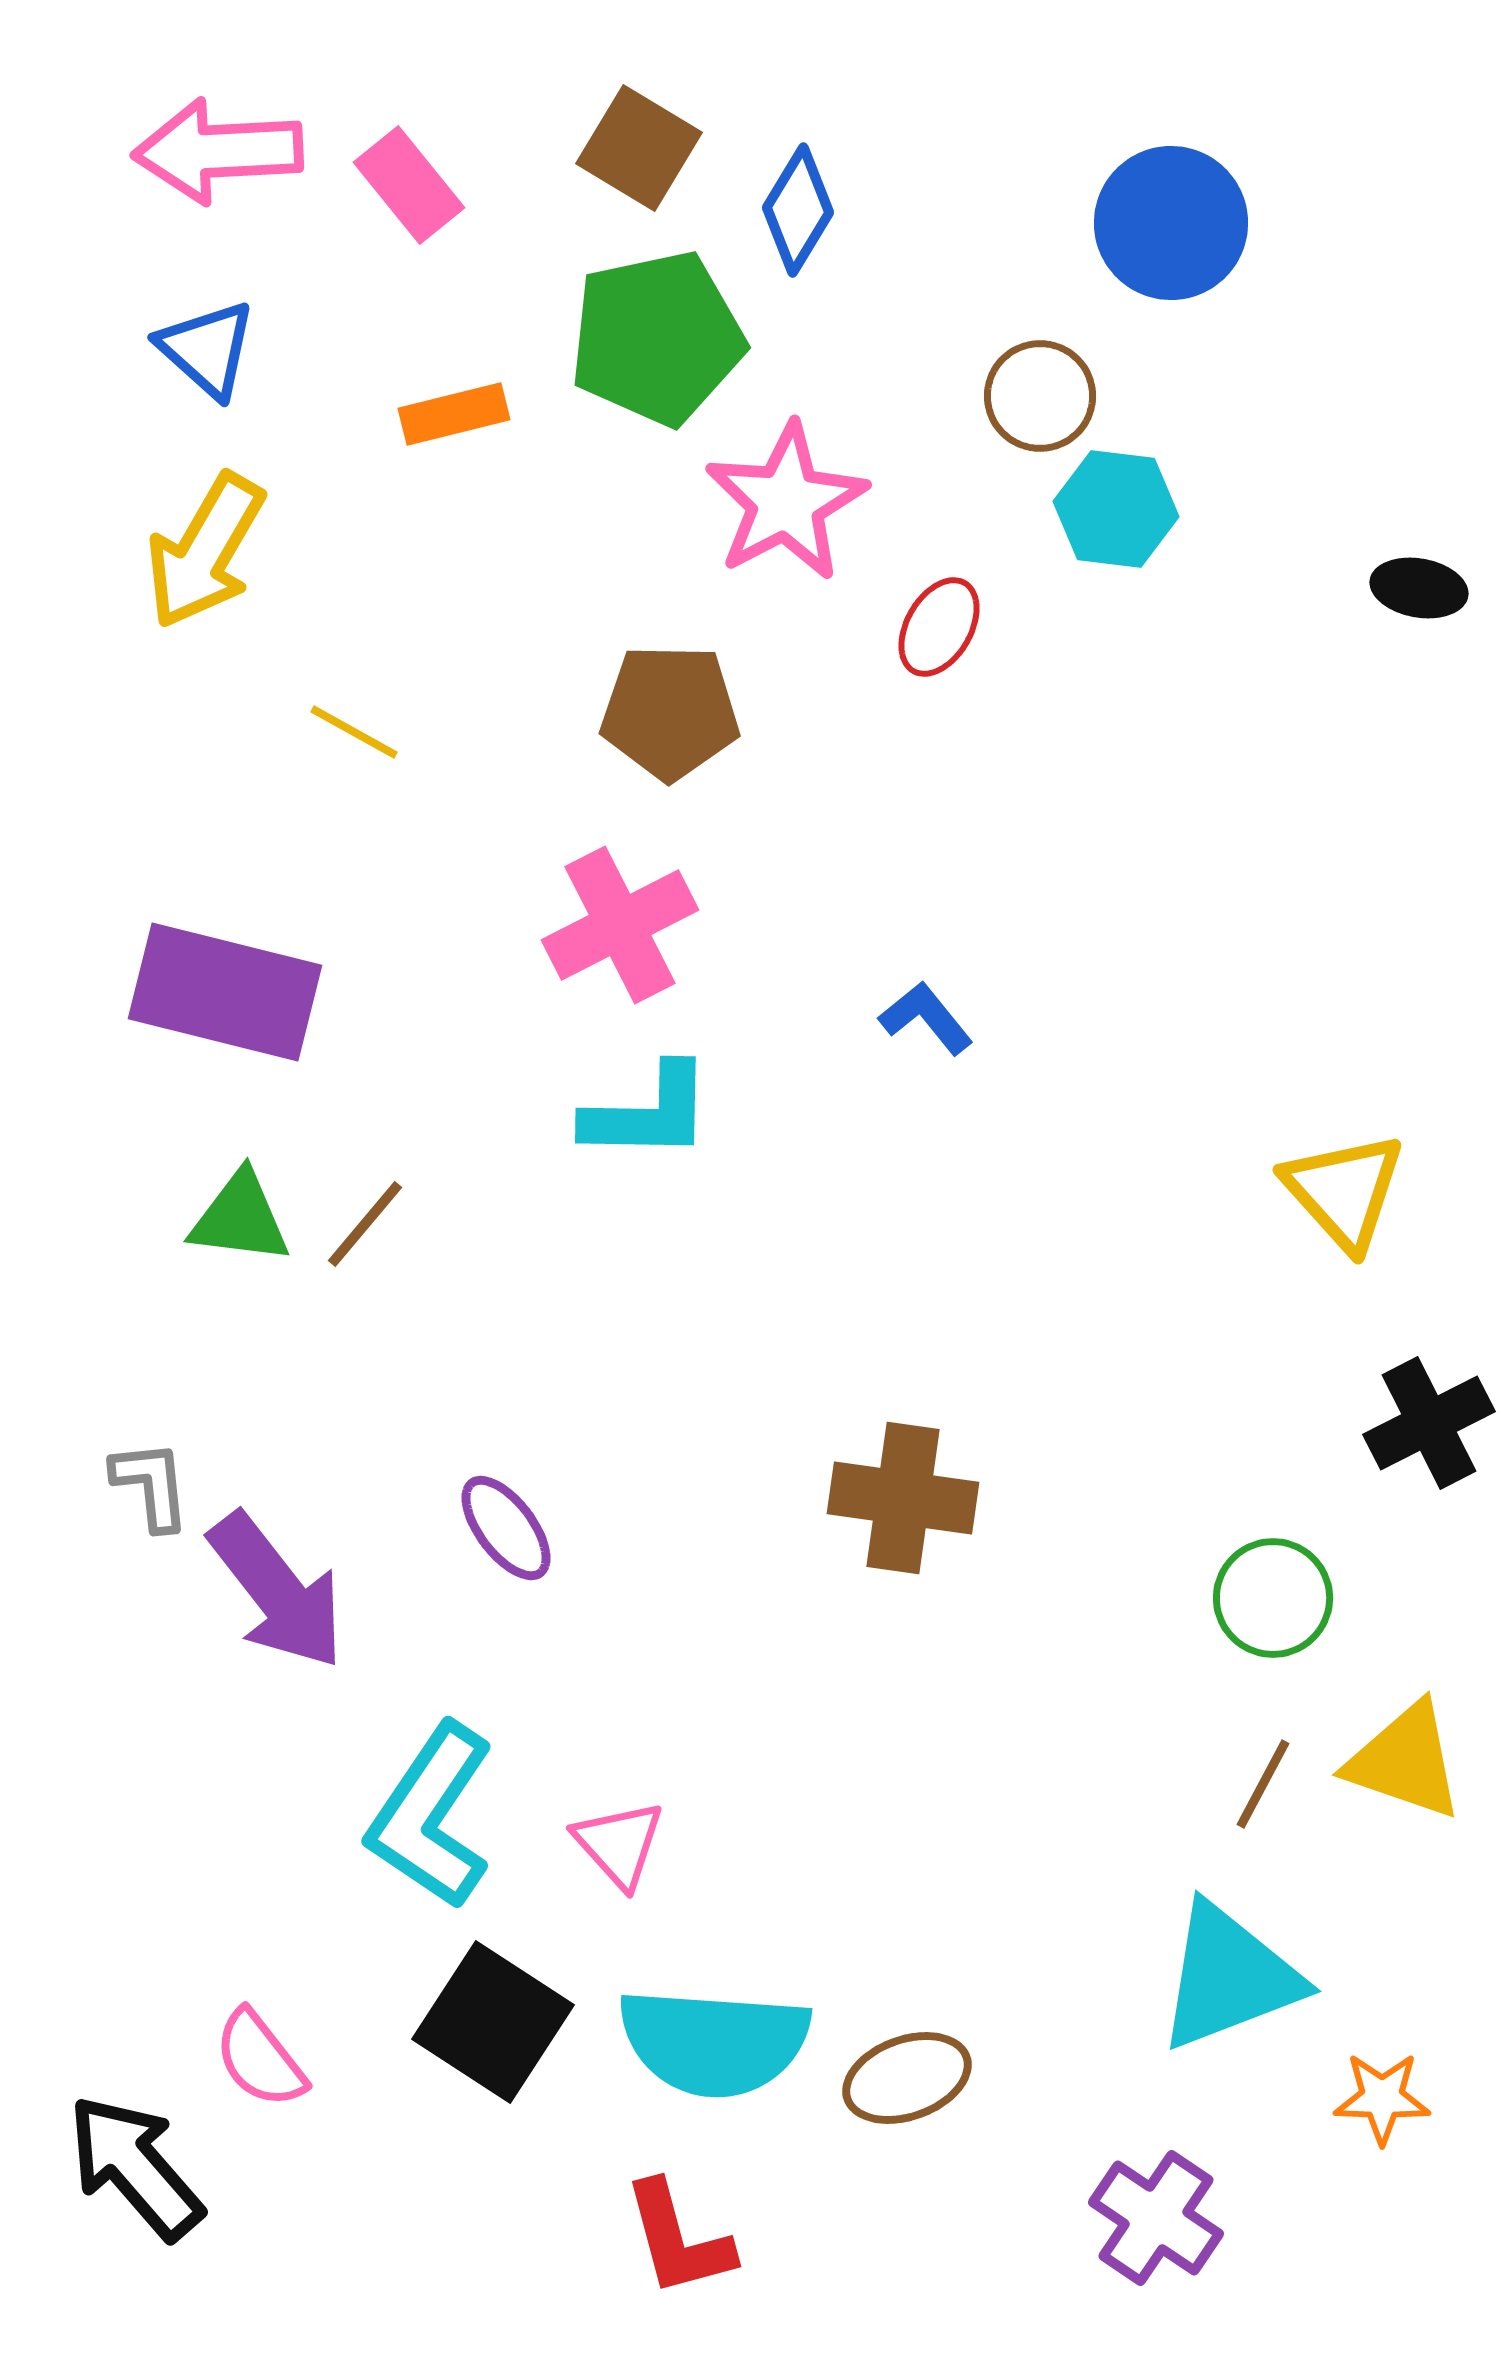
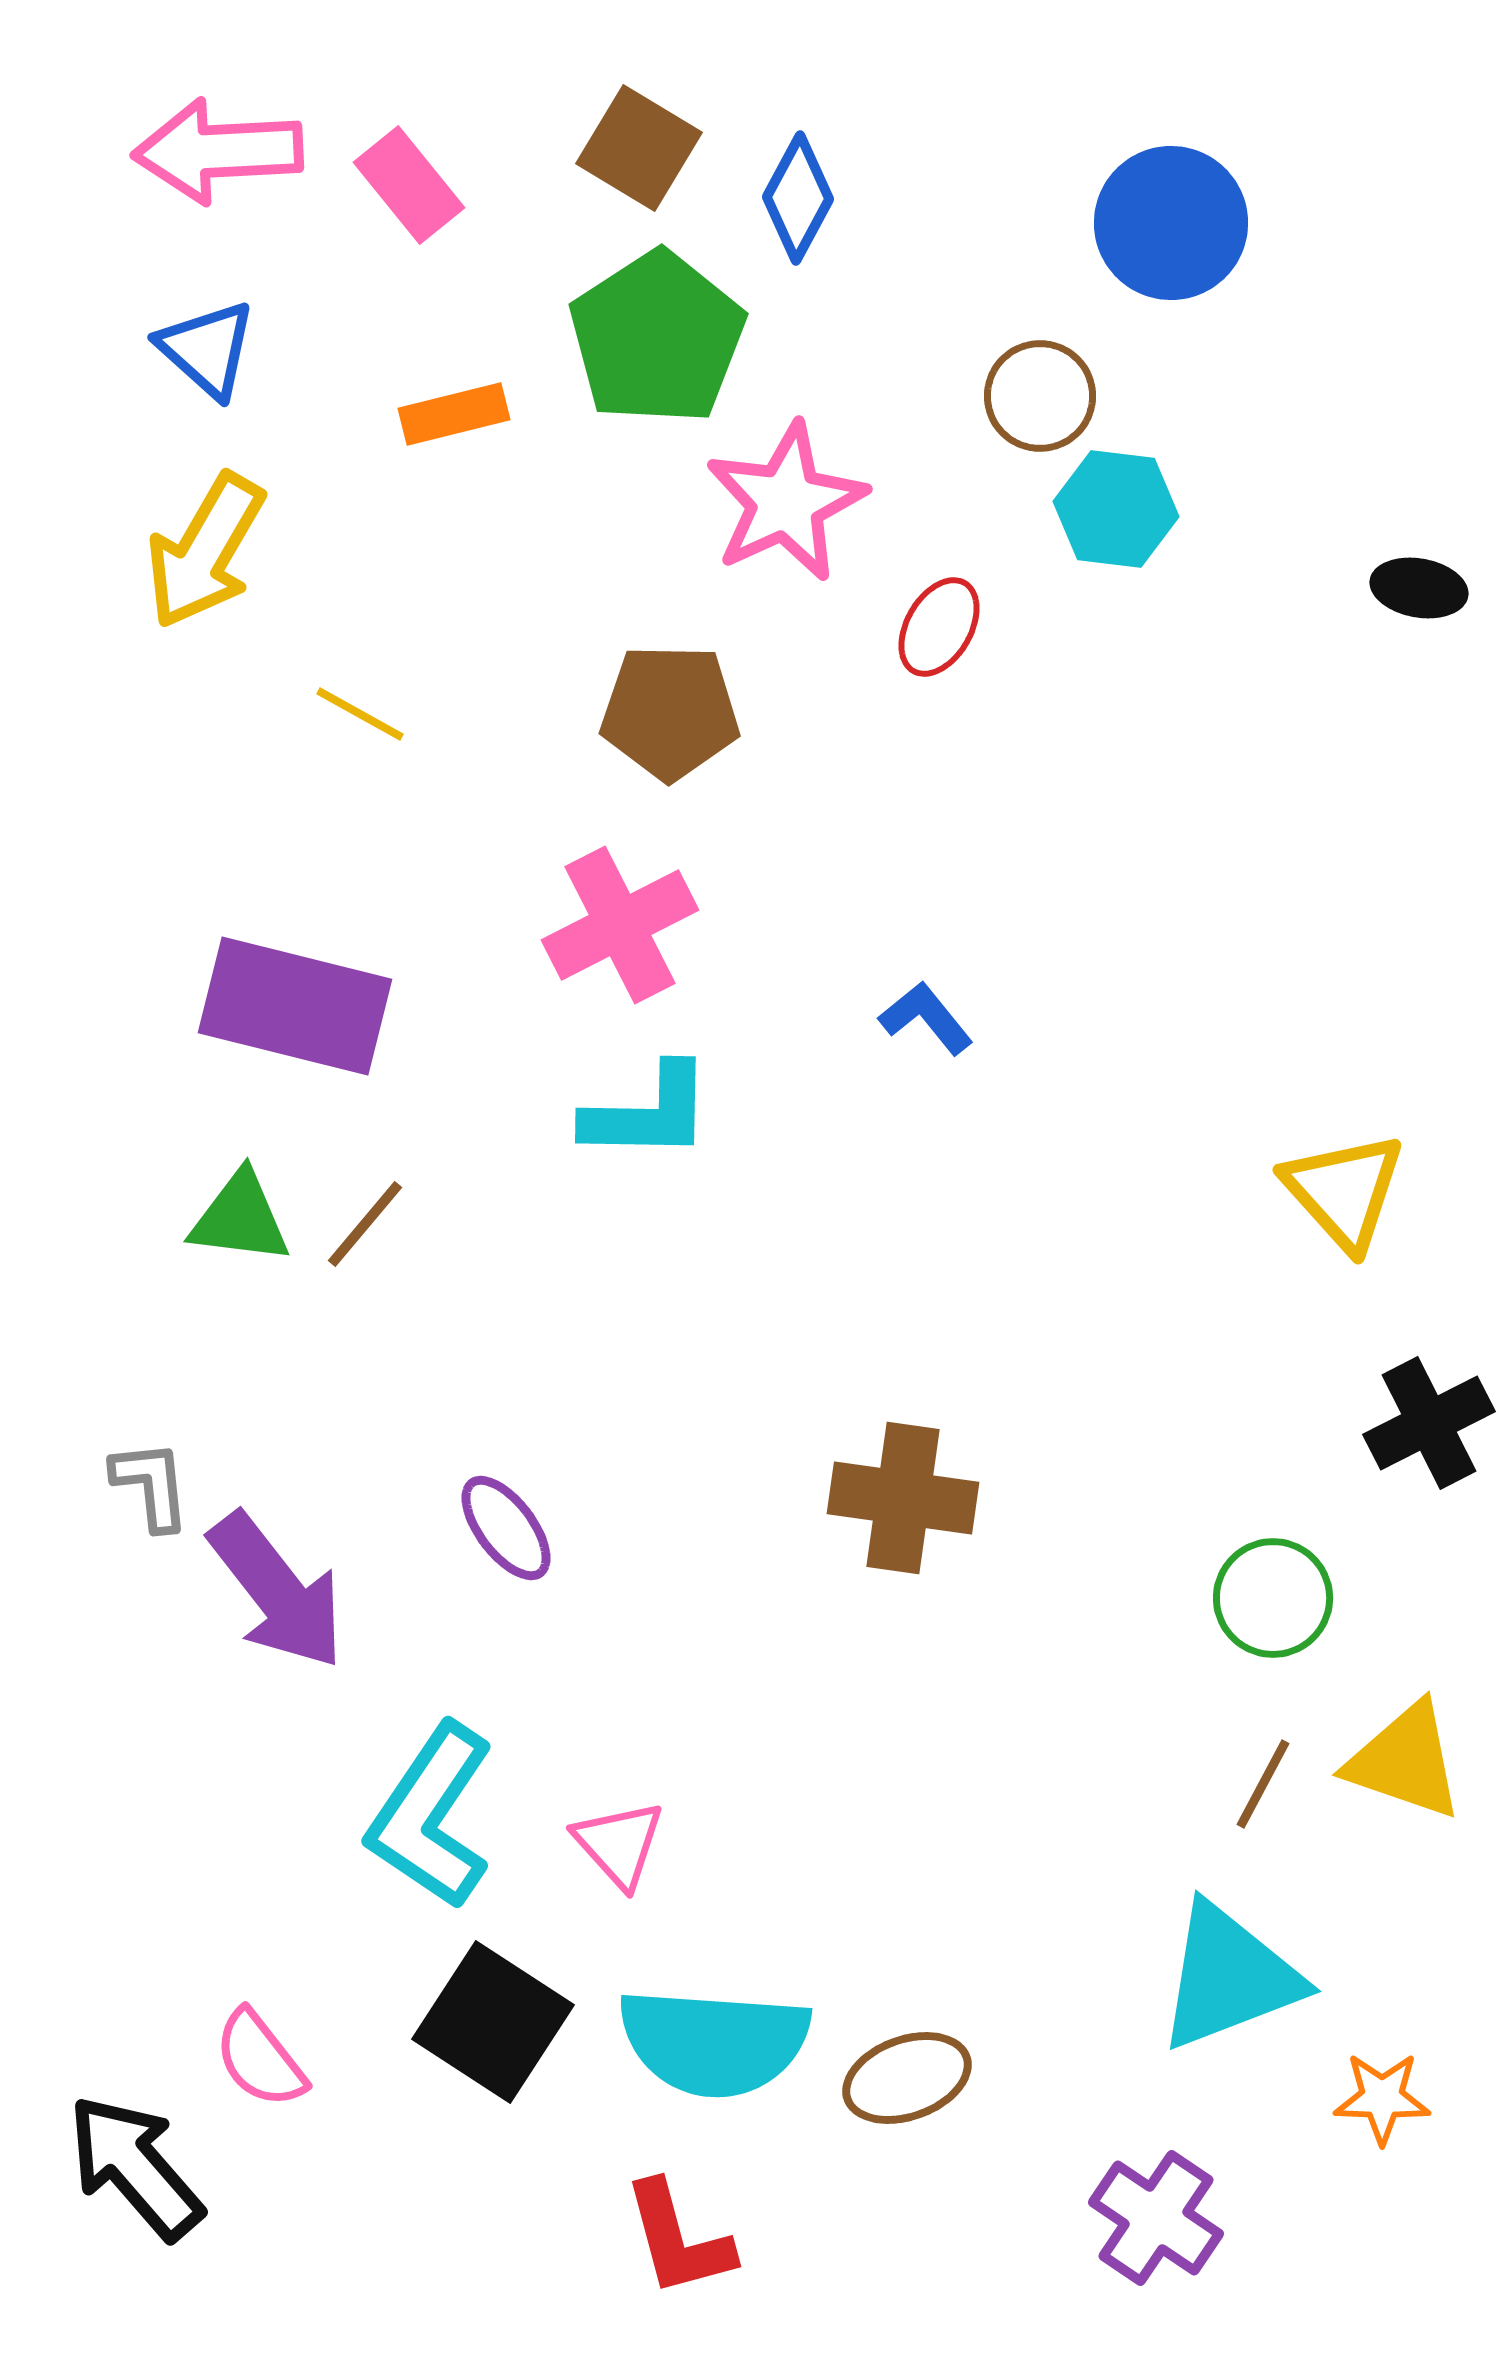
blue diamond at (798, 210): moved 12 px up; rotated 3 degrees counterclockwise
green pentagon at (657, 338): rotated 21 degrees counterclockwise
pink star at (786, 502): rotated 3 degrees clockwise
yellow line at (354, 732): moved 6 px right, 18 px up
purple rectangle at (225, 992): moved 70 px right, 14 px down
